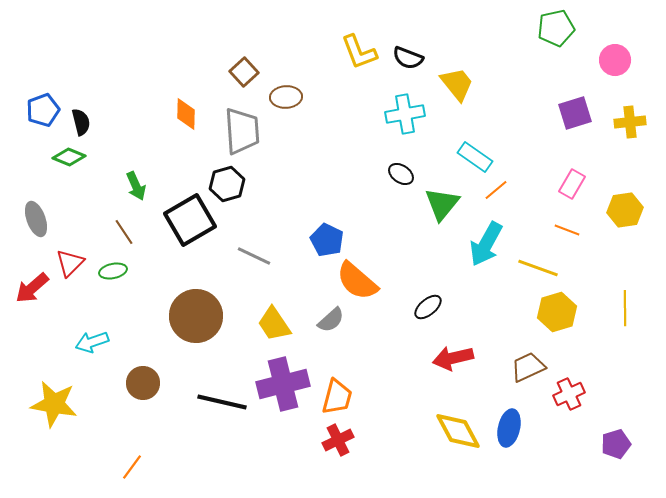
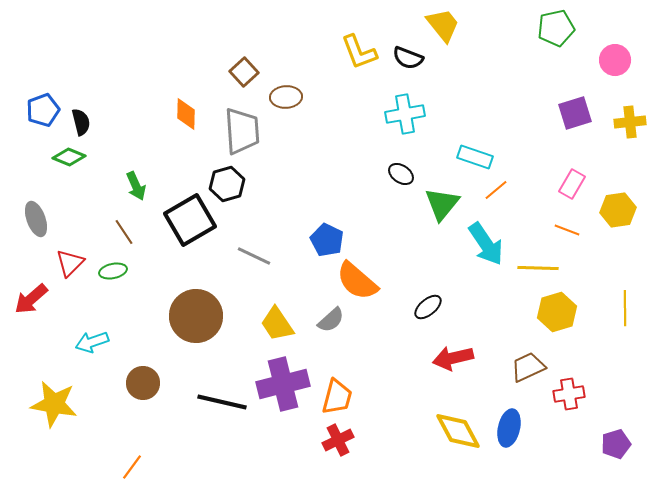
yellow trapezoid at (457, 84): moved 14 px left, 59 px up
cyan rectangle at (475, 157): rotated 16 degrees counterclockwise
yellow hexagon at (625, 210): moved 7 px left
cyan arrow at (486, 244): rotated 63 degrees counterclockwise
yellow line at (538, 268): rotated 18 degrees counterclockwise
red arrow at (32, 288): moved 1 px left, 11 px down
yellow trapezoid at (274, 324): moved 3 px right
red cross at (569, 394): rotated 16 degrees clockwise
